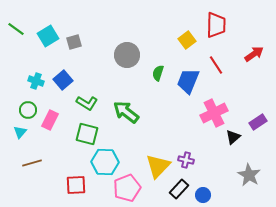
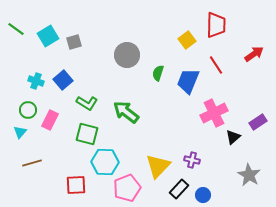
purple cross: moved 6 px right
